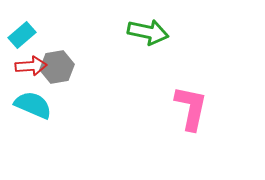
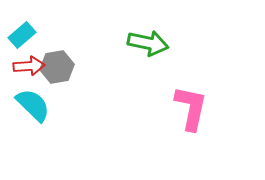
green arrow: moved 11 px down
red arrow: moved 2 px left
cyan semicircle: rotated 21 degrees clockwise
